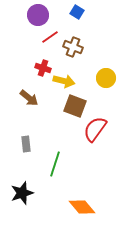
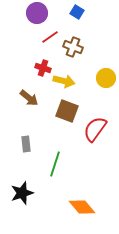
purple circle: moved 1 px left, 2 px up
brown square: moved 8 px left, 5 px down
